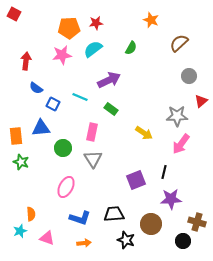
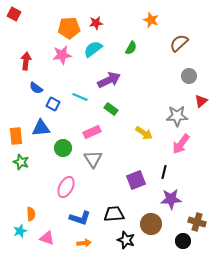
pink rectangle: rotated 54 degrees clockwise
